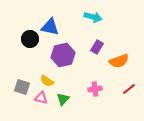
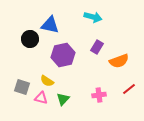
blue triangle: moved 2 px up
pink cross: moved 4 px right, 6 px down
